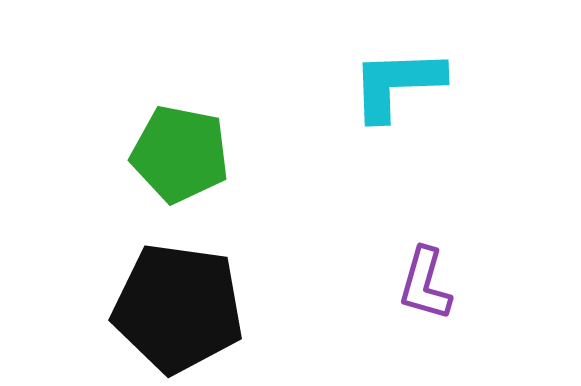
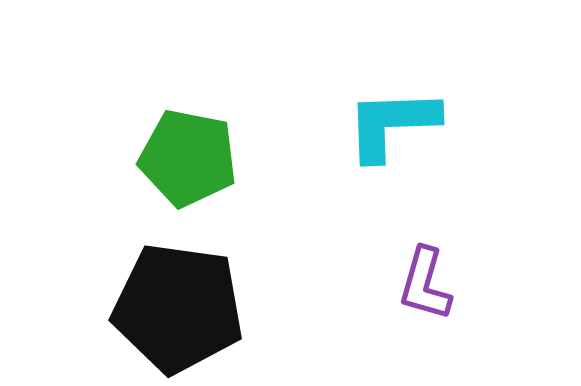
cyan L-shape: moved 5 px left, 40 px down
green pentagon: moved 8 px right, 4 px down
